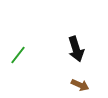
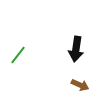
black arrow: rotated 25 degrees clockwise
